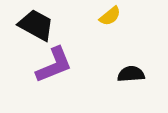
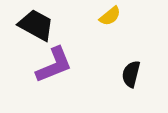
black semicircle: rotated 72 degrees counterclockwise
